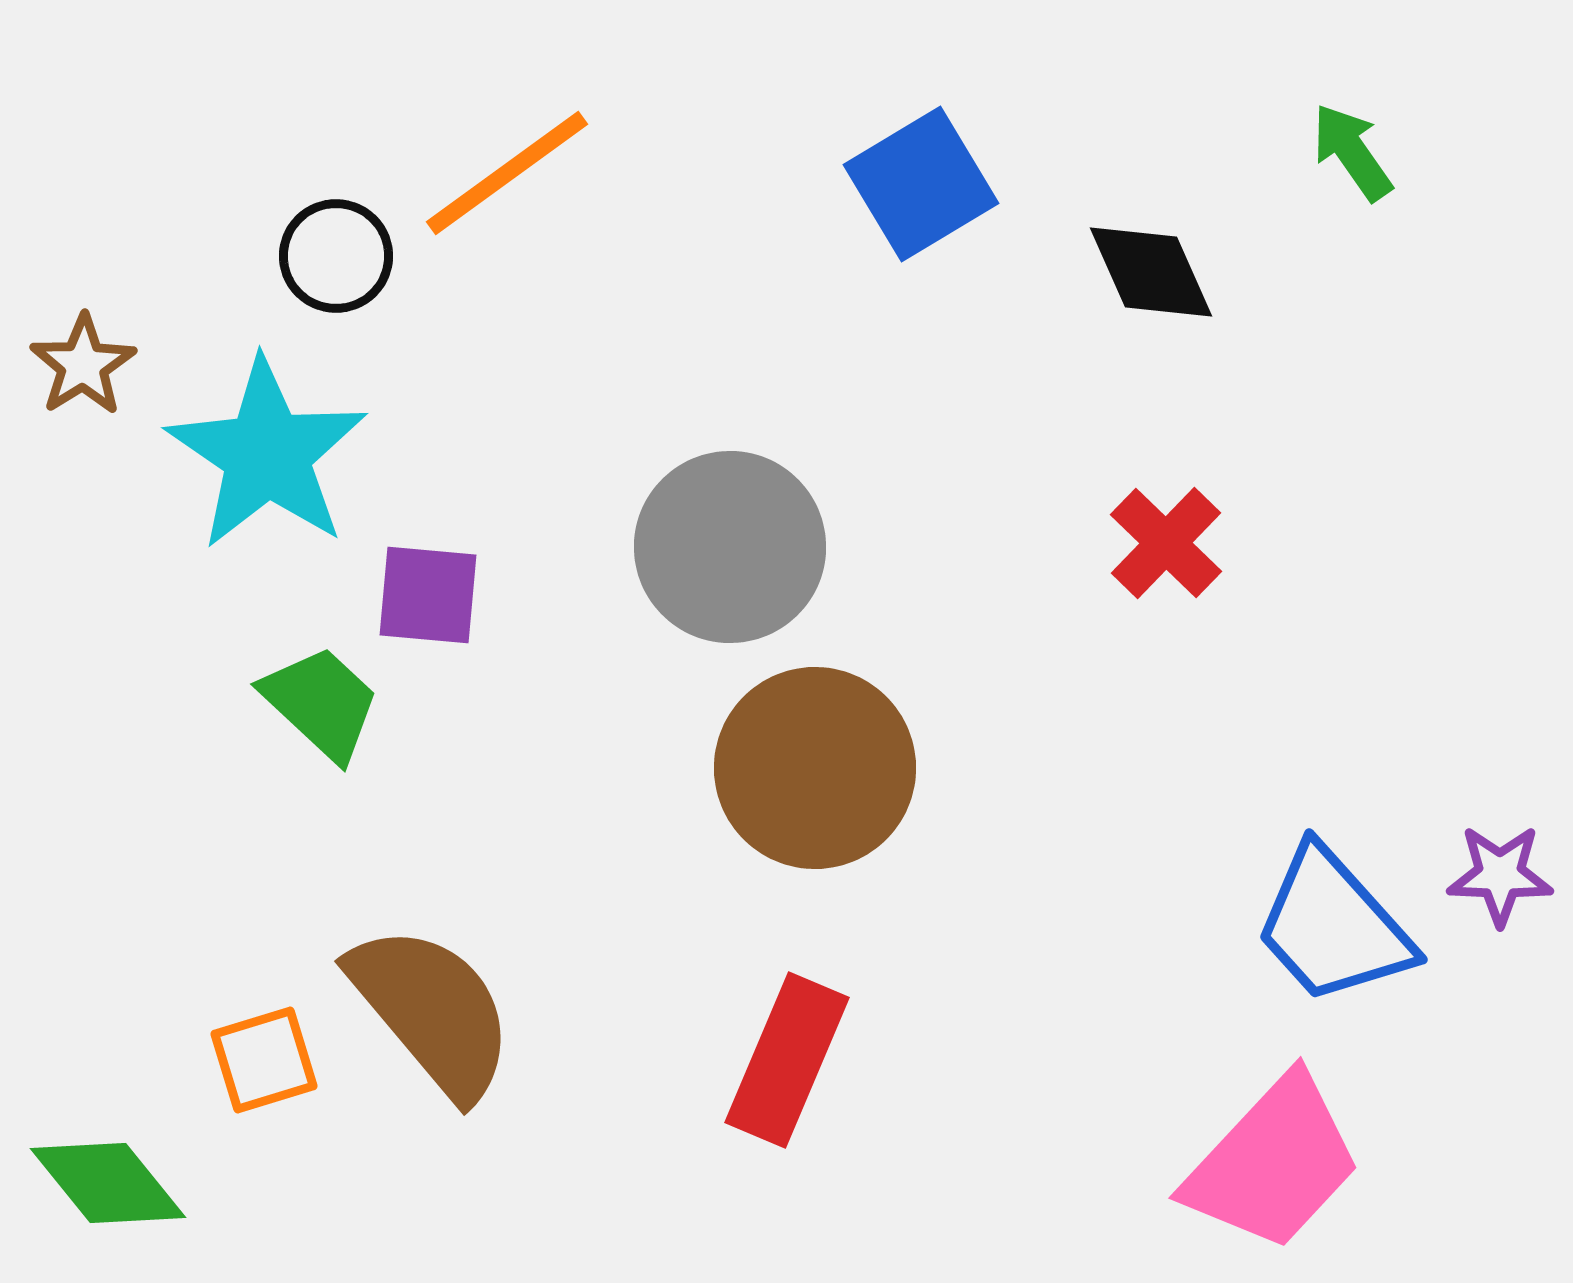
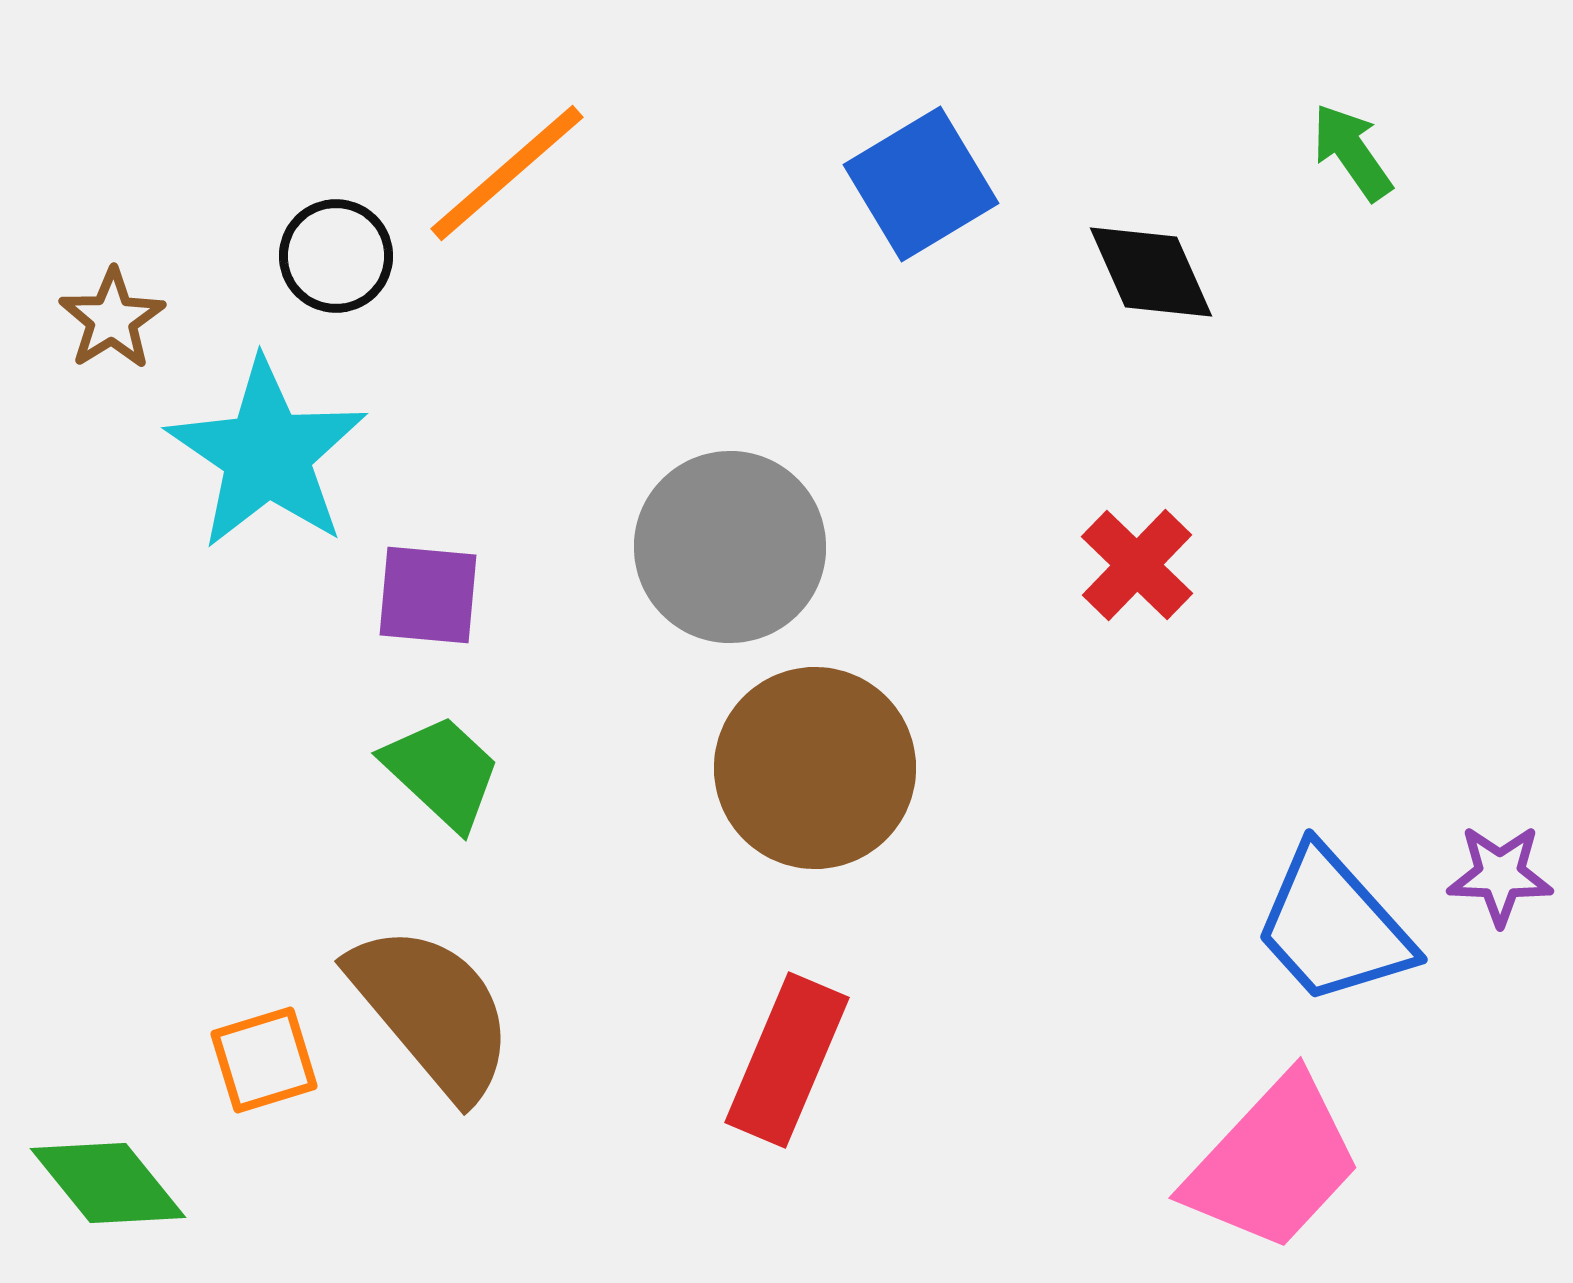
orange line: rotated 5 degrees counterclockwise
brown star: moved 29 px right, 46 px up
red cross: moved 29 px left, 22 px down
green trapezoid: moved 121 px right, 69 px down
